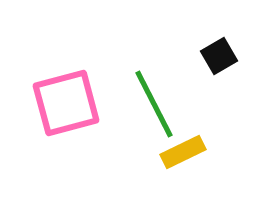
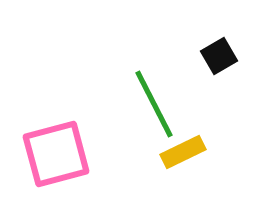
pink square: moved 10 px left, 51 px down
